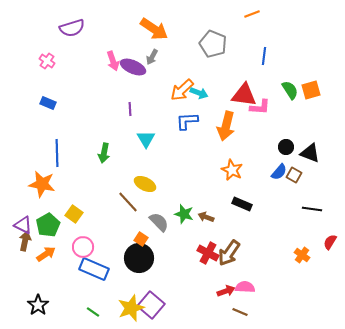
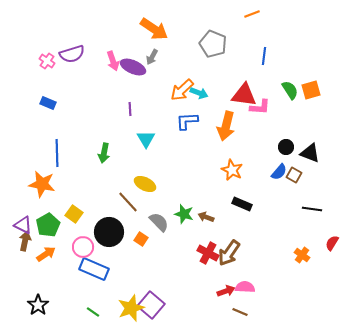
purple semicircle at (72, 28): moved 26 px down
red semicircle at (330, 242): moved 2 px right, 1 px down
black circle at (139, 258): moved 30 px left, 26 px up
